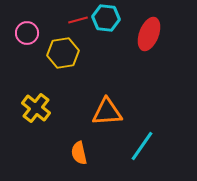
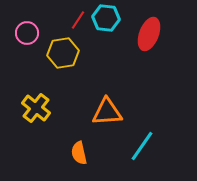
red line: rotated 42 degrees counterclockwise
